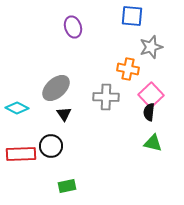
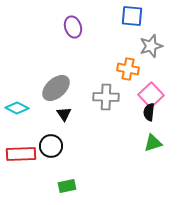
gray star: moved 1 px up
green triangle: rotated 30 degrees counterclockwise
